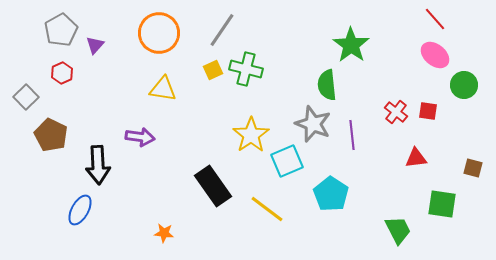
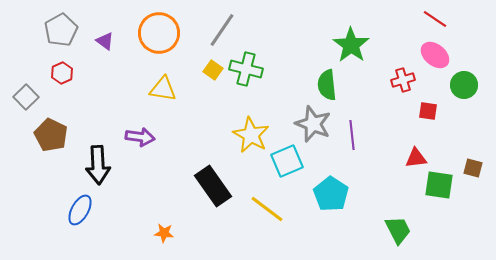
red line: rotated 15 degrees counterclockwise
purple triangle: moved 10 px right, 4 px up; rotated 36 degrees counterclockwise
yellow square: rotated 30 degrees counterclockwise
red cross: moved 7 px right, 32 px up; rotated 35 degrees clockwise
yellow star: rotated 9 degrees counterclockwise
green square: moved 3 px left, 19 px up
